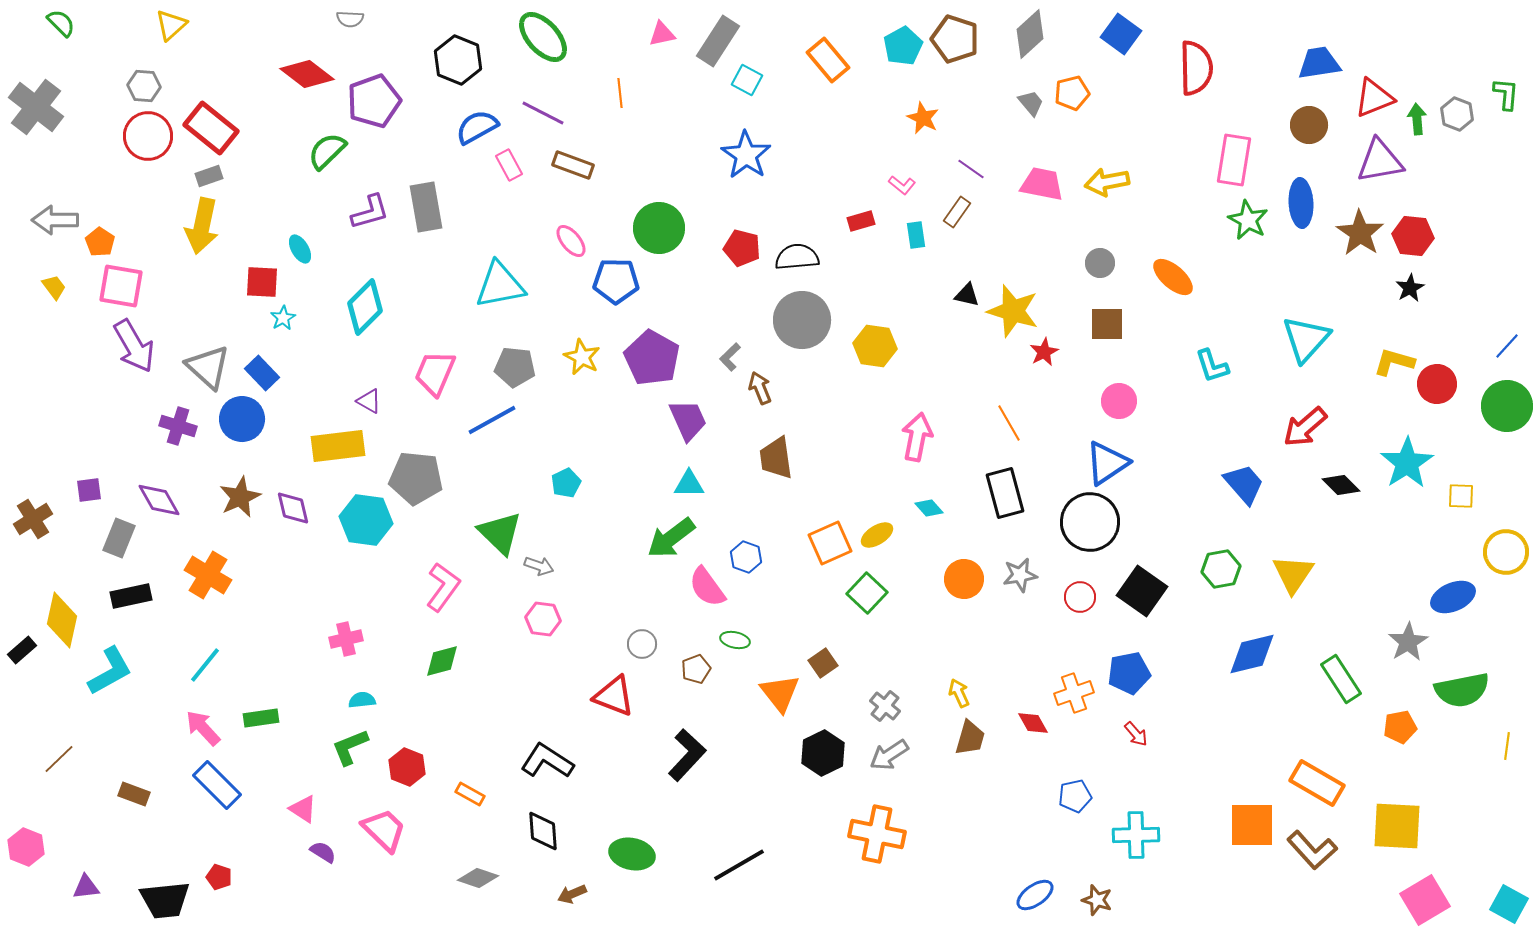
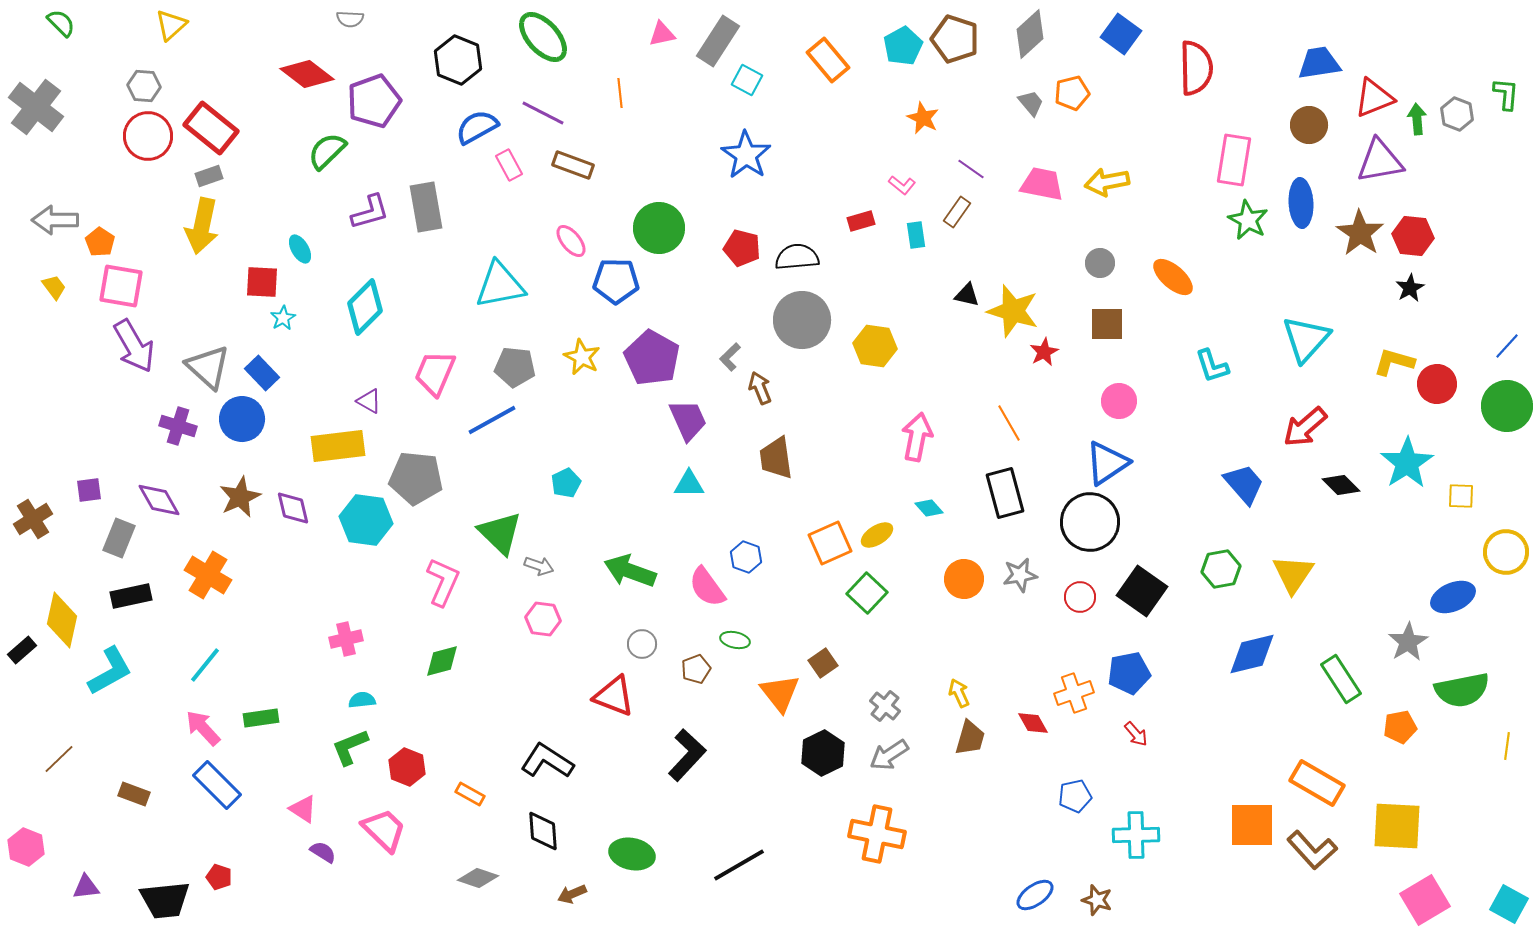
green arrow at (671, 538): moved 41 px left, 33 px down; rotated 57 degrees clockwise
pink L-shape at (443, 587): moved 5 px up; rotated 12 degrees counterclockwise
